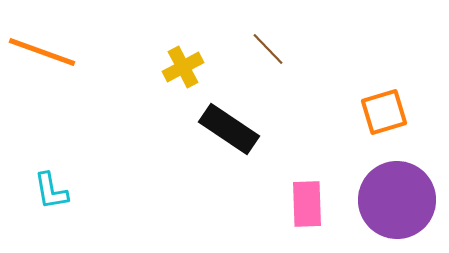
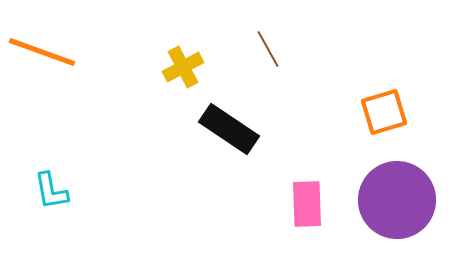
brown line: rotated 15 degrees clockwise
